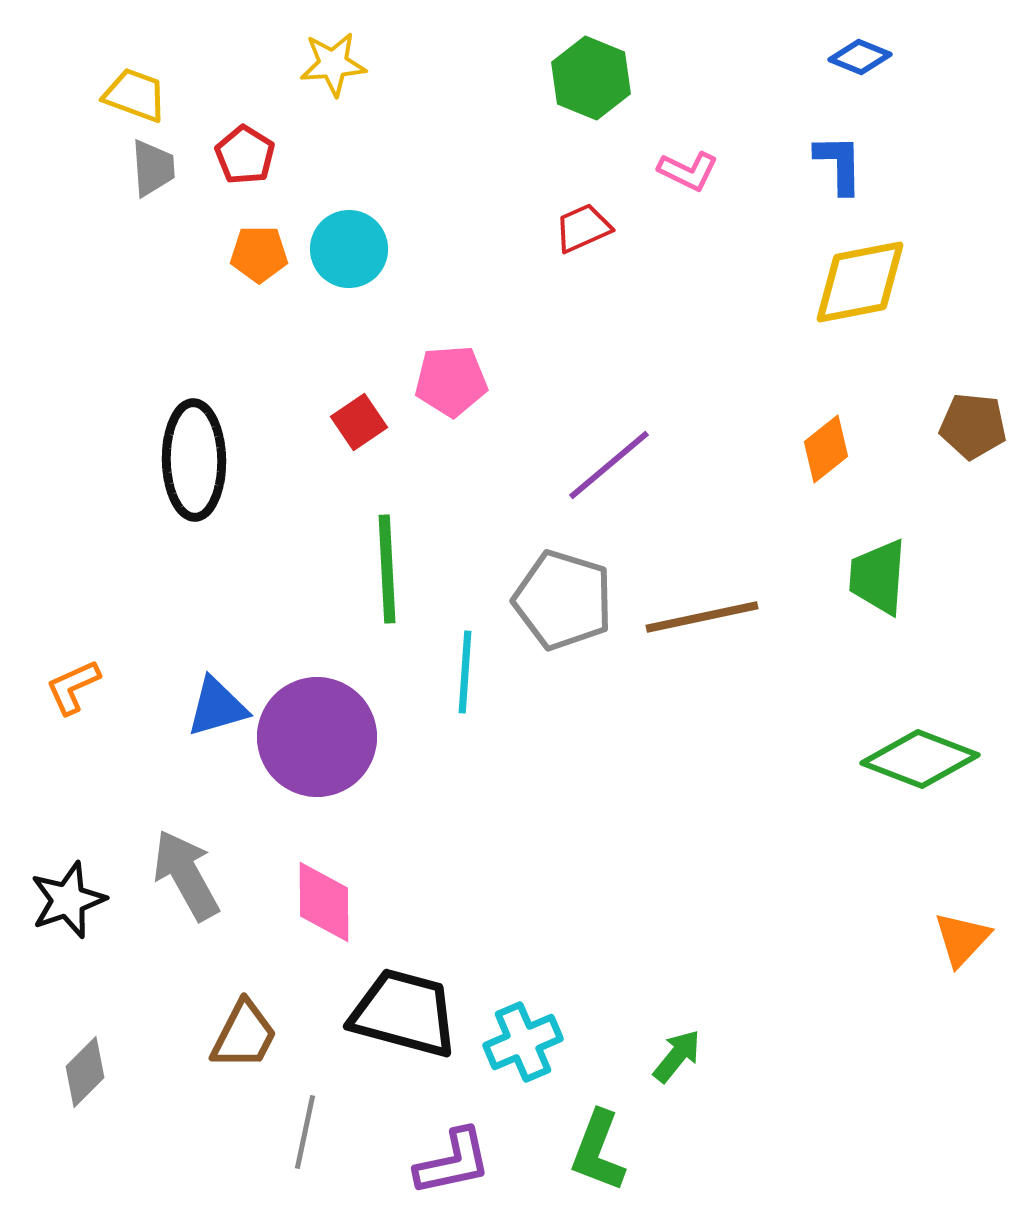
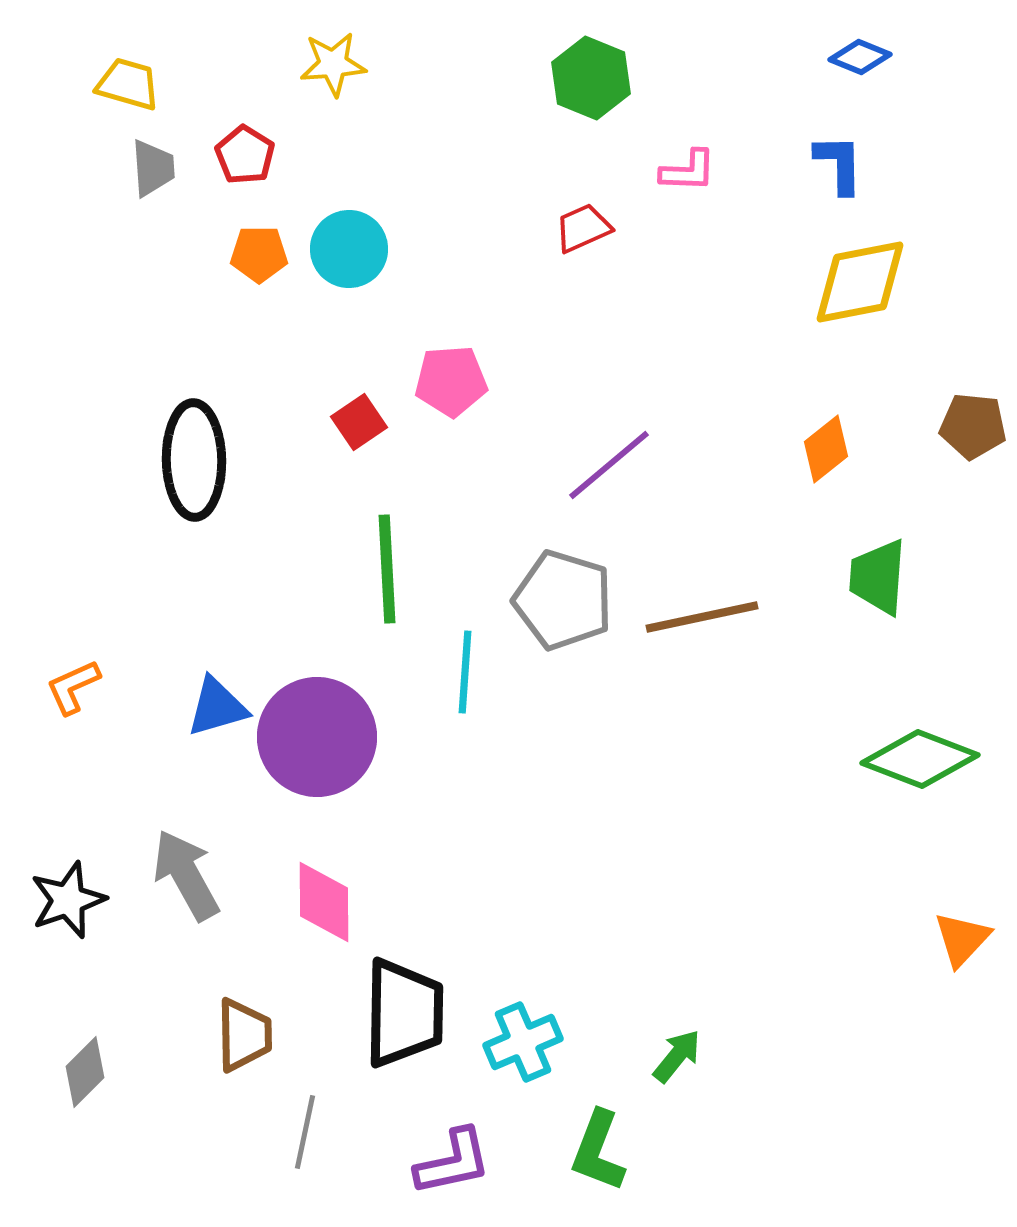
yellow trapezoid: moved 7 px left, 11 px up; rotated 4 degrees counterclockwise
pink L-shape: rotated 24 degrees counterclockwise
black trapezoid: rotated 76 degrees clockwise
brown trapezoid: rotated 28 degrees counterclockwise
